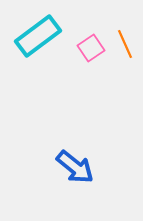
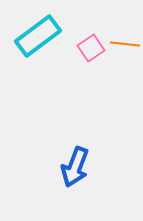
orange line: rotated 60 degrees counterclockwise
blue arrow: rotated 72 degrees clockwise
